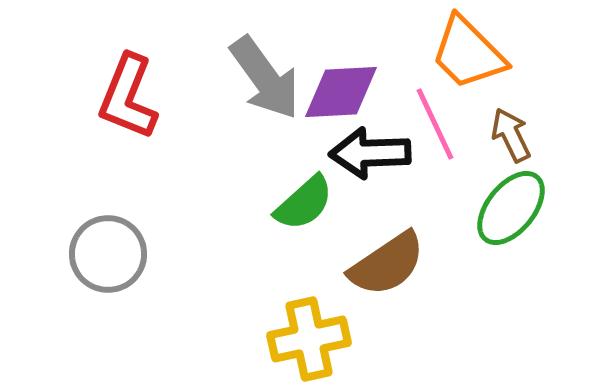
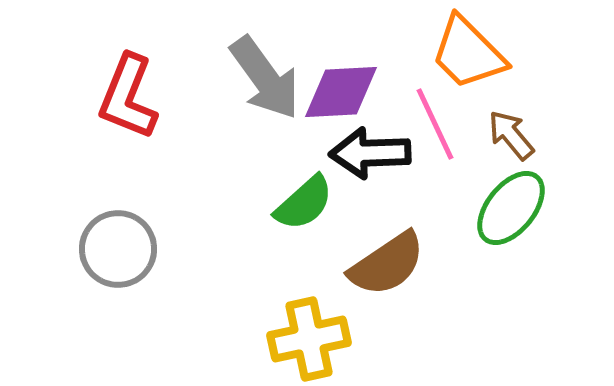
brown arrow: rotated 14 degrees counterclockwise
gray circle: moved 10 px right, 5 px up
